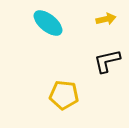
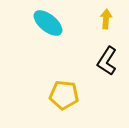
yellow arrow: rotated 72 degrees counterclockwise
black L-shape: rotated 44 degrees counterclockwise
